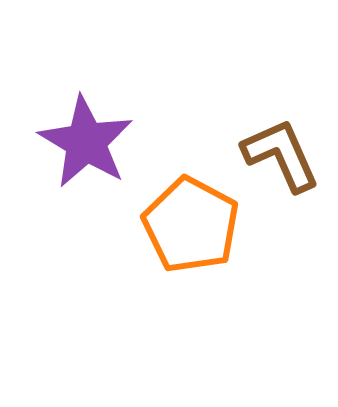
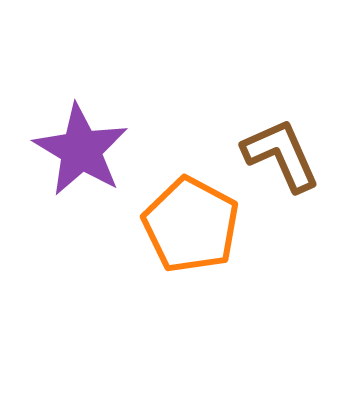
purple star: moved 5 px left, 8 px down
